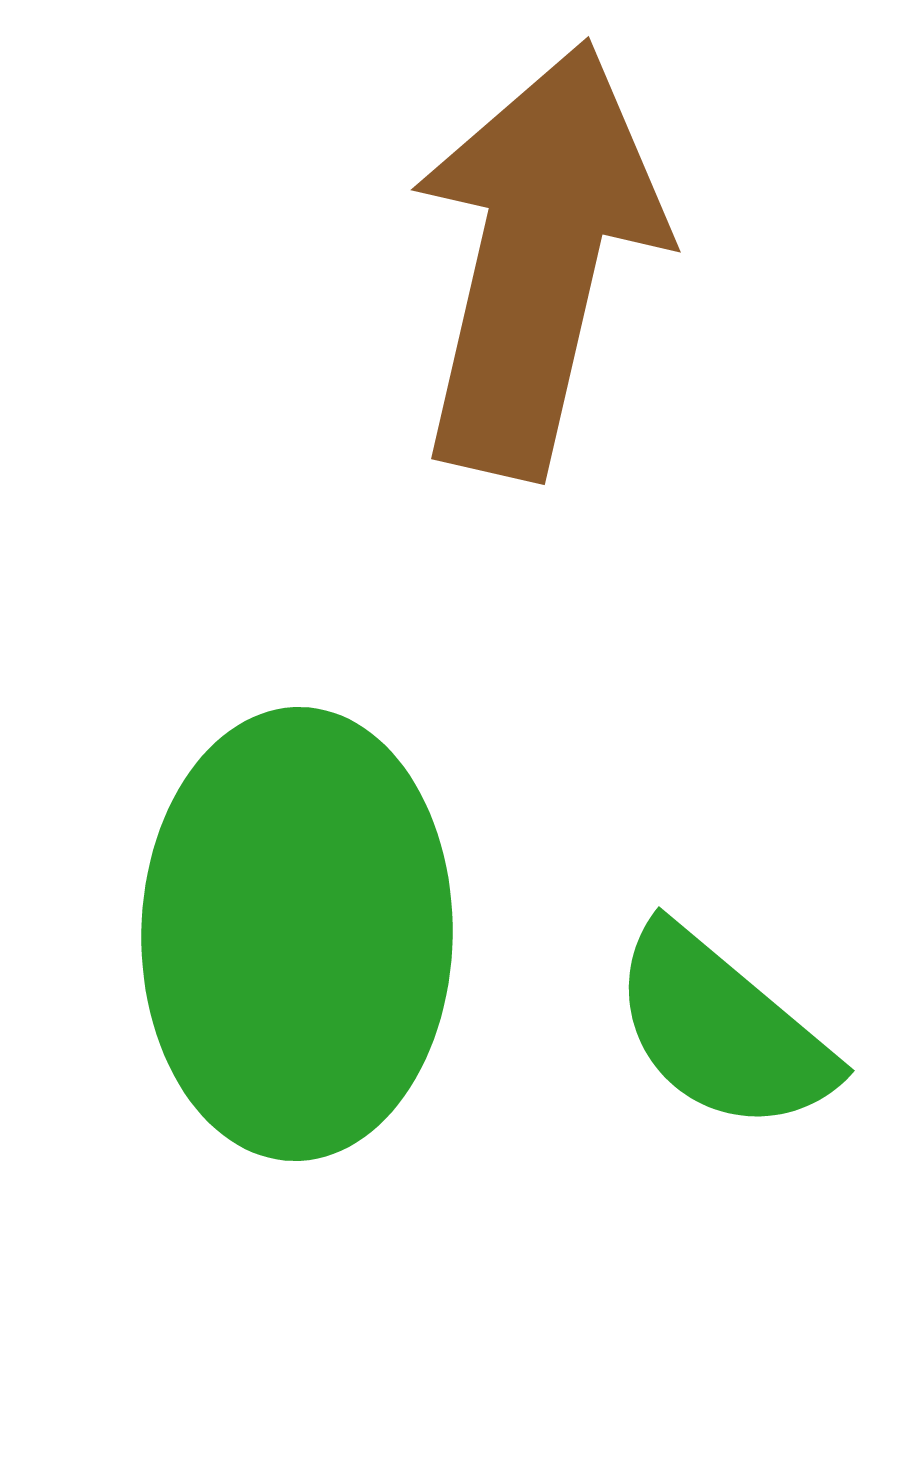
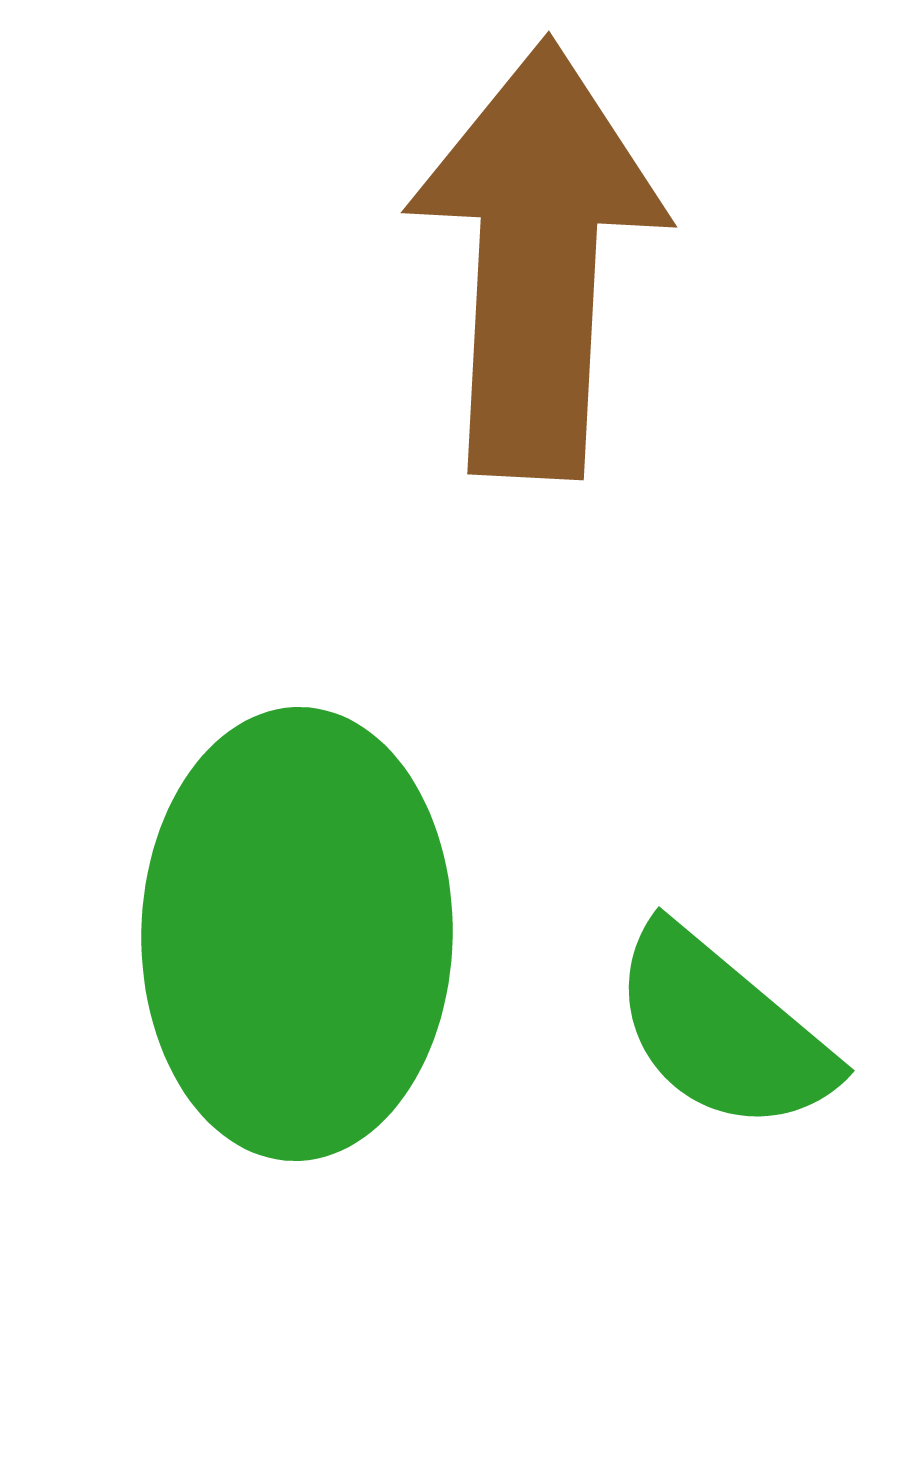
brown arrow: rotated 10 degrees counterclockwise
